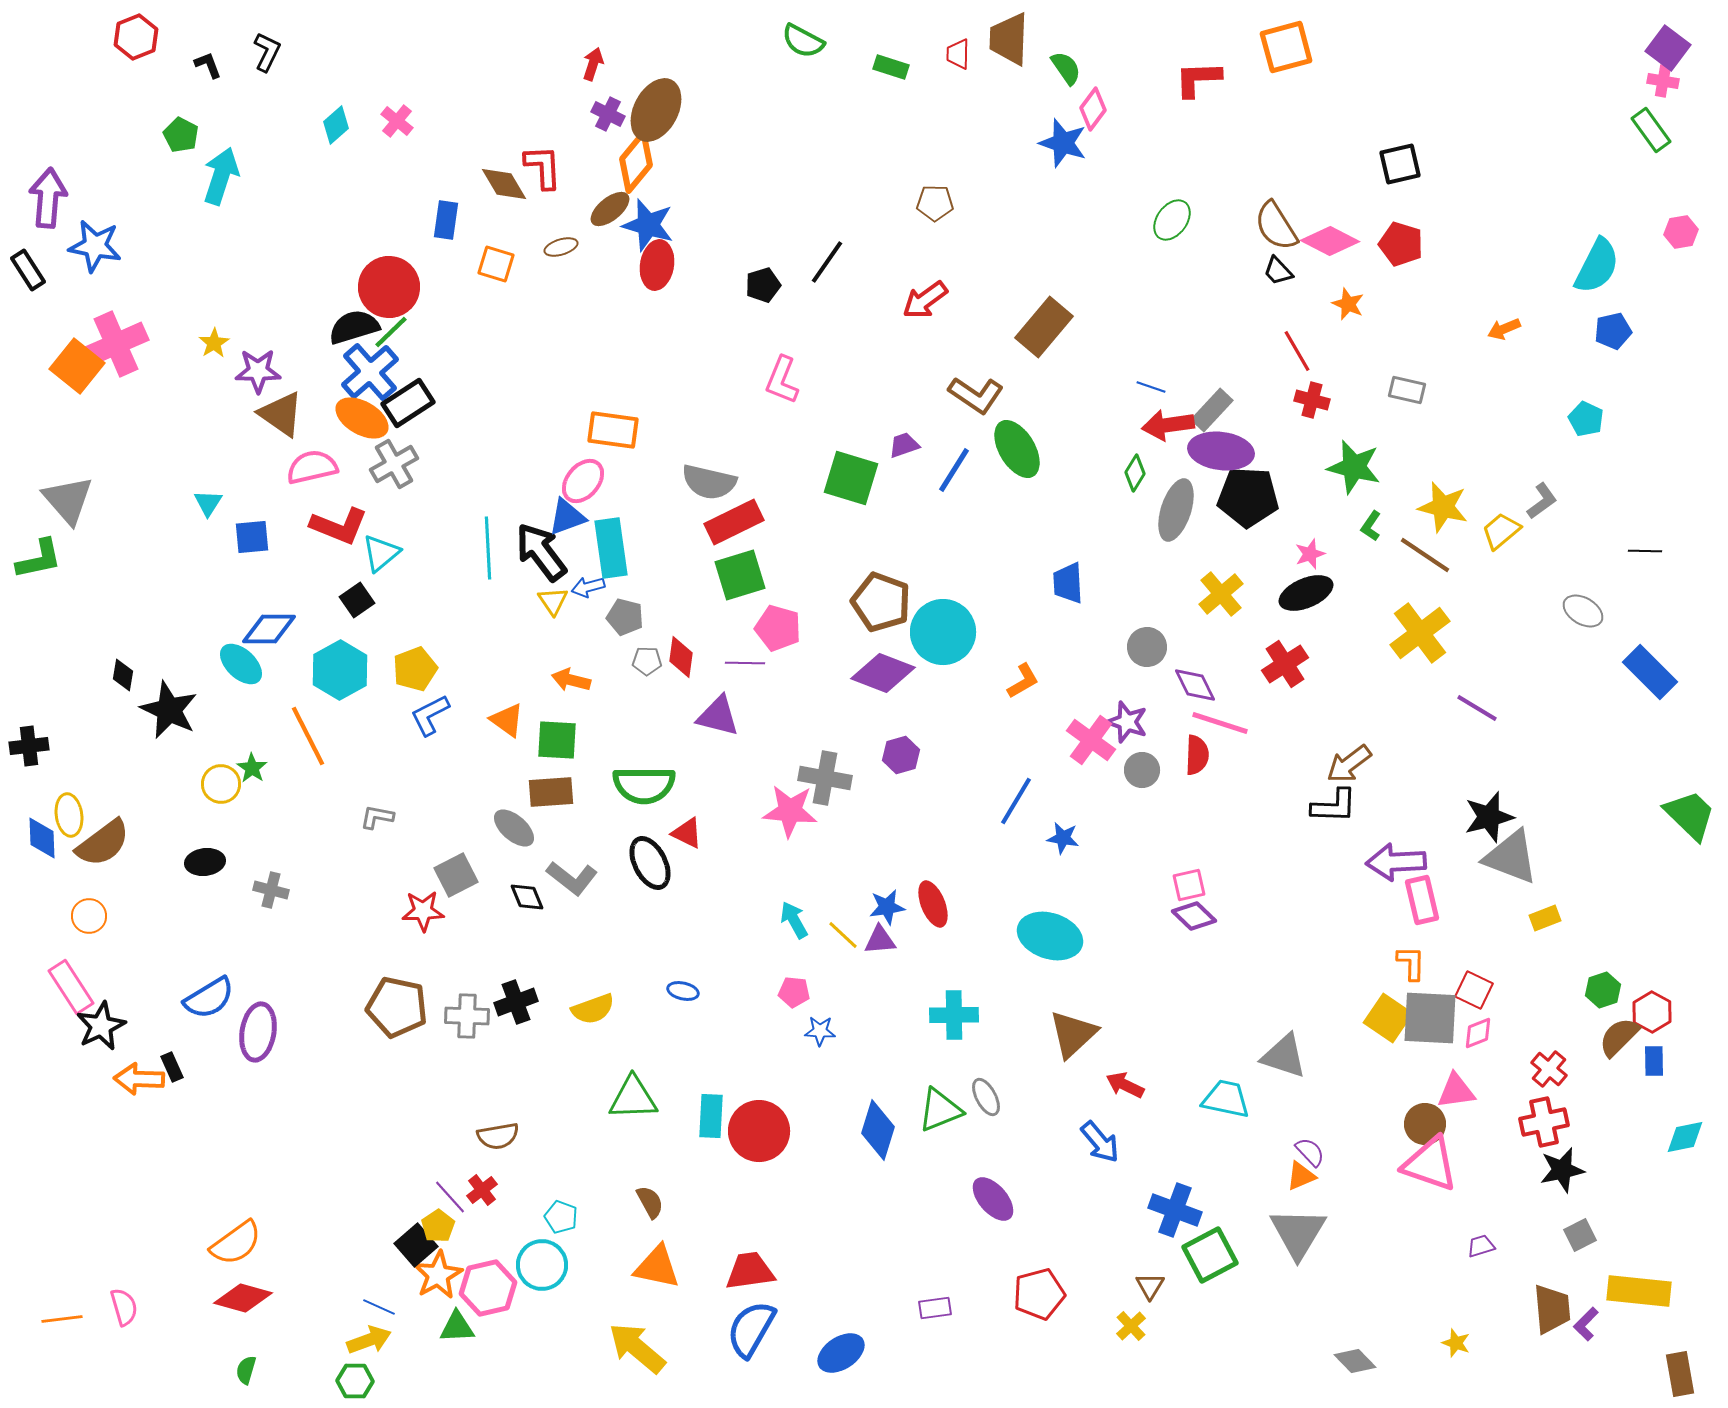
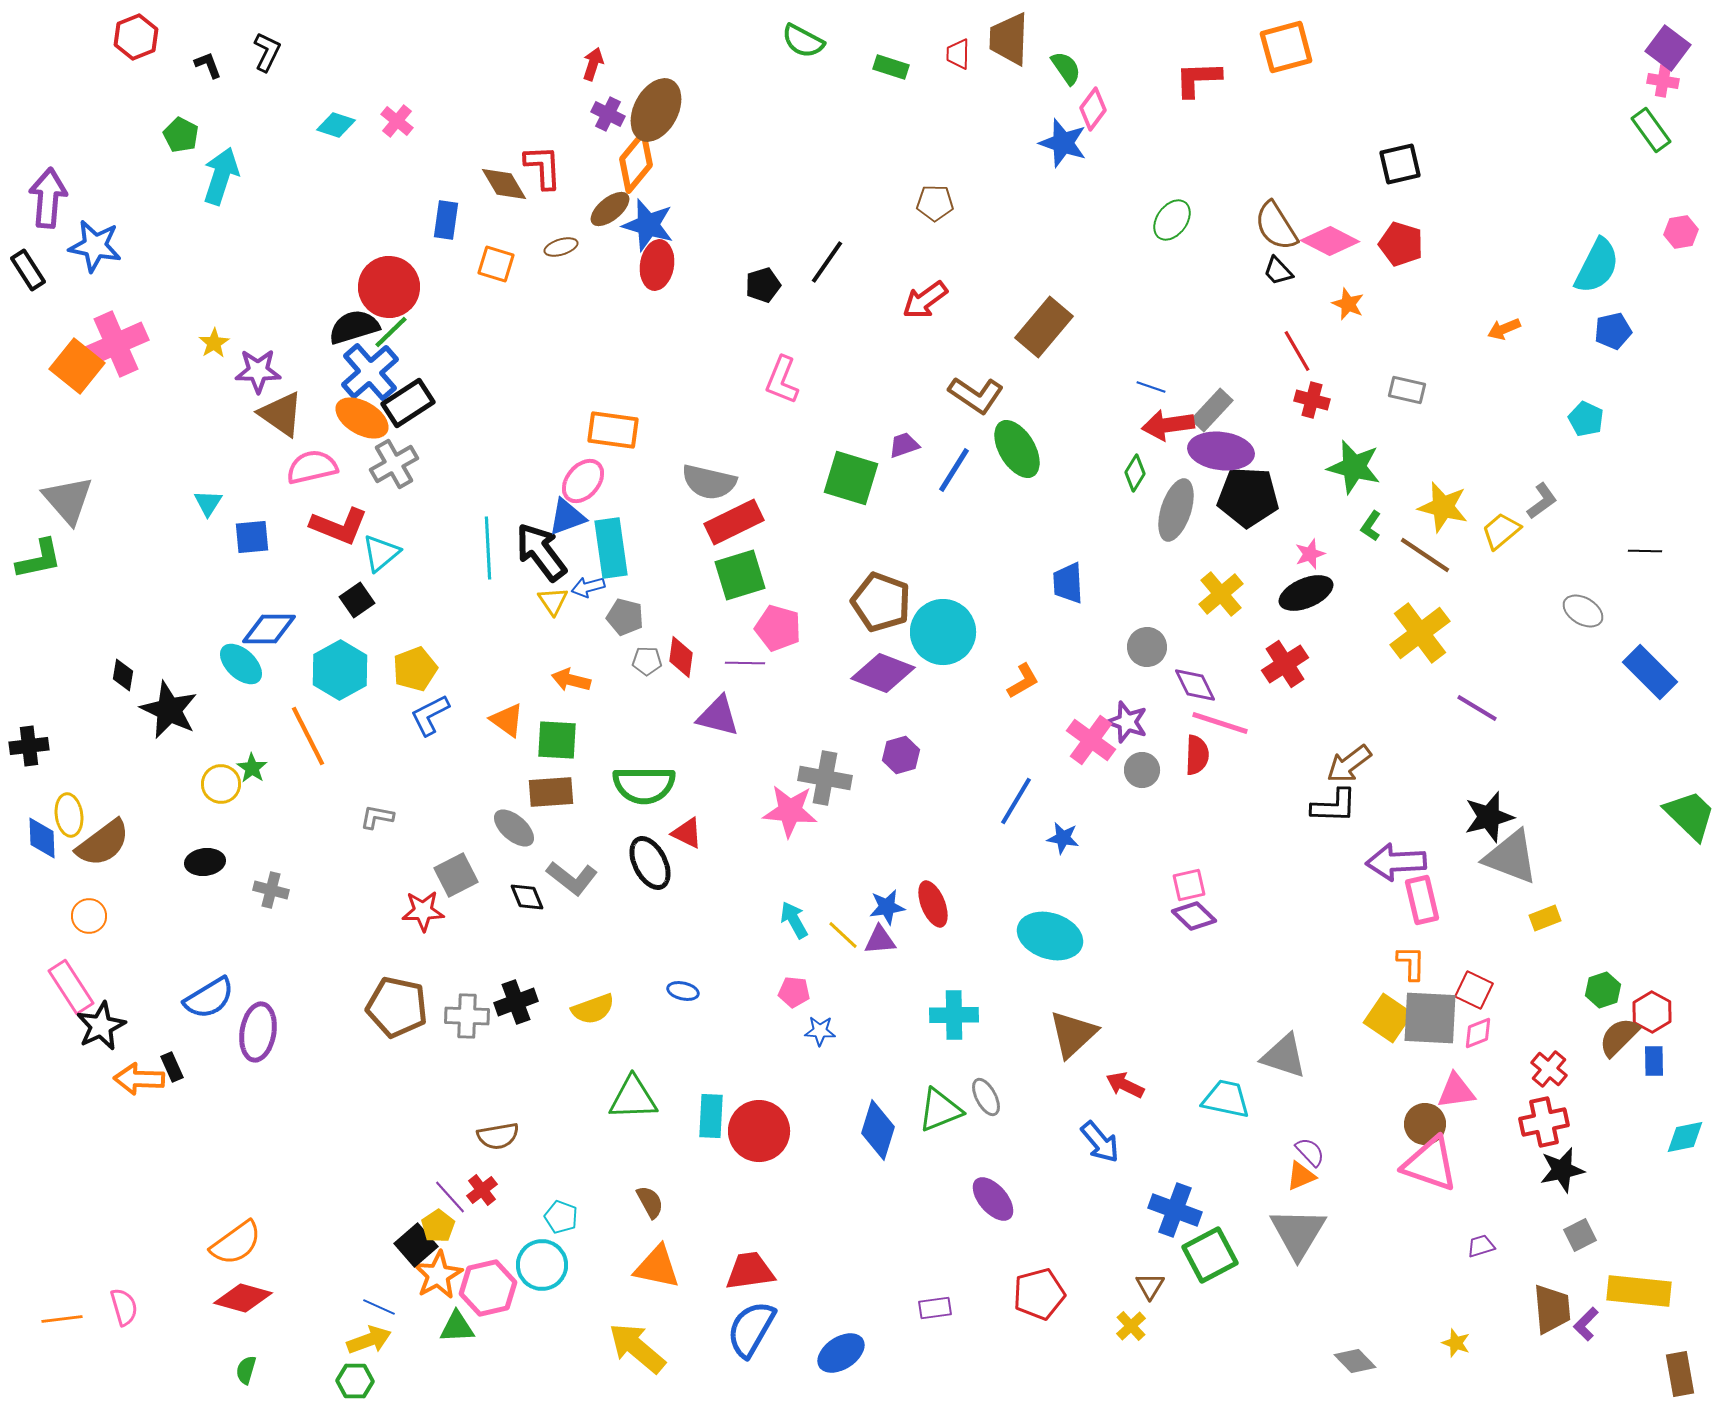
cyan diamond at (336, 125): rotated 60 degrees clockwise
